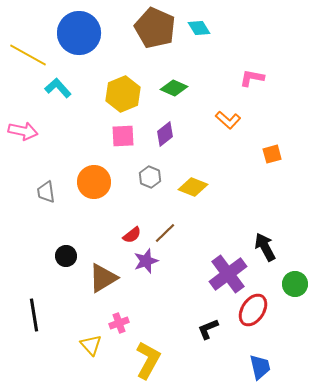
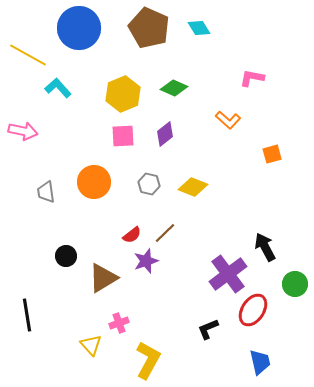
brown pentagon: moved 6 px left
blue circle: moved 5 px up
gray hexagon: moved 1 px left, 7 px down; rotated 10 degrees counterclockwise
black line: moved 7 px left
blue trapezoid: moved 5 px up
